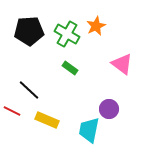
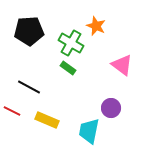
orange star: rotated 24 degrees counterclockwise
green cross: moved 4 px right, 9 px down
pink triangle: moved 1 px down
green rectangle: moved 2 px left
black line: moved 3 px up; rotated 15 degrees counterclockwise
purple circle: moved 2 px right, 1 px up
cyan trapezoid: moved 1 px down
